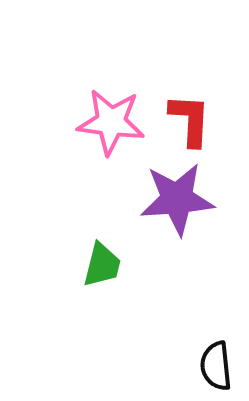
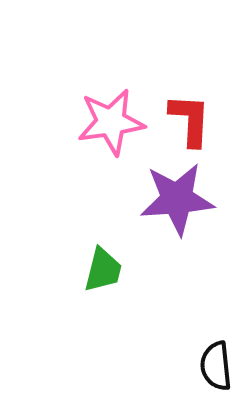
pink star: rotated 16 degrees counterclockwise
green trapezoid: moved 1 px right, 5 px down
